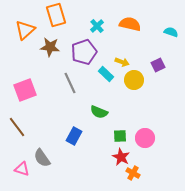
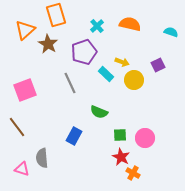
brown star: moved 2 px left, 3 px up; rotated 24 degrees clockwise
green square: moved 1 px up
gray semicircle: rotated 30 degrees clockwise
